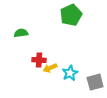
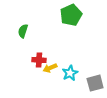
green semicircle: moved 2 px right, 2 px up; rotated 64 degrees counterclockwise
gray square: moved 1 px down
